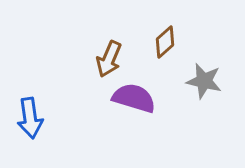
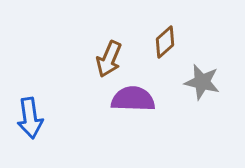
gray star: moved 2 px left, 1 px down
purple semicircle: moved 1 px left, 1 px down; rotated 15 degrees counterclockwise
